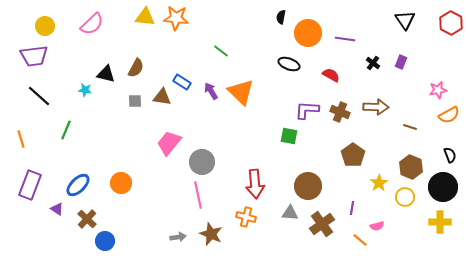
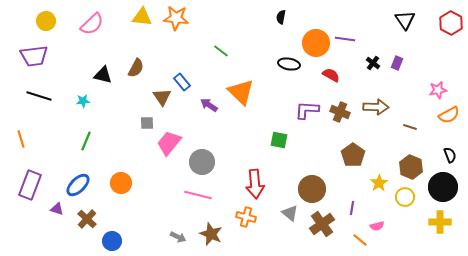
yellow triangle at (145, 17): moved 3 px left
yellow circle at (45, 26): moved 1 px right, 5 px up
orange circle at (308, 33): moved 8 px right, 10 px down
purple rectangle at (401, 62): moved 4 px left, 1 px down
black ellipse at (289, 64): rotated 10 degrees counterclockwise
black triangle at (106, 74): moved 3 px left, 1 px down
blue rectangle at (182, 82): rotated 18 degrees clockwise
cyan star at (85, 90): moved 2 px left, 11 px down; rotated 16 degrees counterclockwise
purple arrow at (211, 91): moved 2 px left, 14 px down; rotated 24 degrees counterclockwise
black line at (39, 96): rotated 25 degrees counterclockwise
brown triangle at (162, 97): rotated 48 degrees clockwise
gray square at (135, 101): moved 12 px right, 22 px down
green line at (66, 130): moved 20 px right, 11 px down
green square at (289, 136): moved 10 px left, 4 px down
brown circle at (308, 186): moved 4 px right, 3 px down
pink line at (198, 195): rotated 64 degrees counterclockwise
purple triangle at (57, 209): rotated 16 degrees counterclockwise
gray triangle at (290, 213): rotated 36 degrees clockwise
gray arrow at (178, 237): rotated 35 degrees clockwise
blue circle at (105, 241): moved 7 px right
